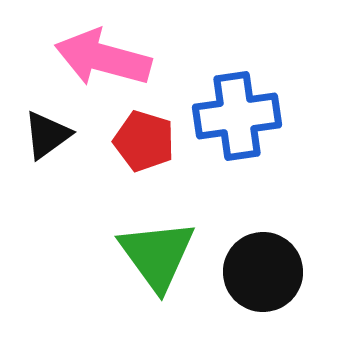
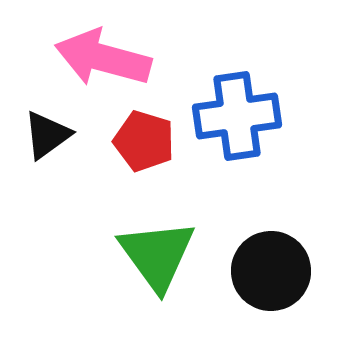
black circle: moved 8 px right, 1 px up
